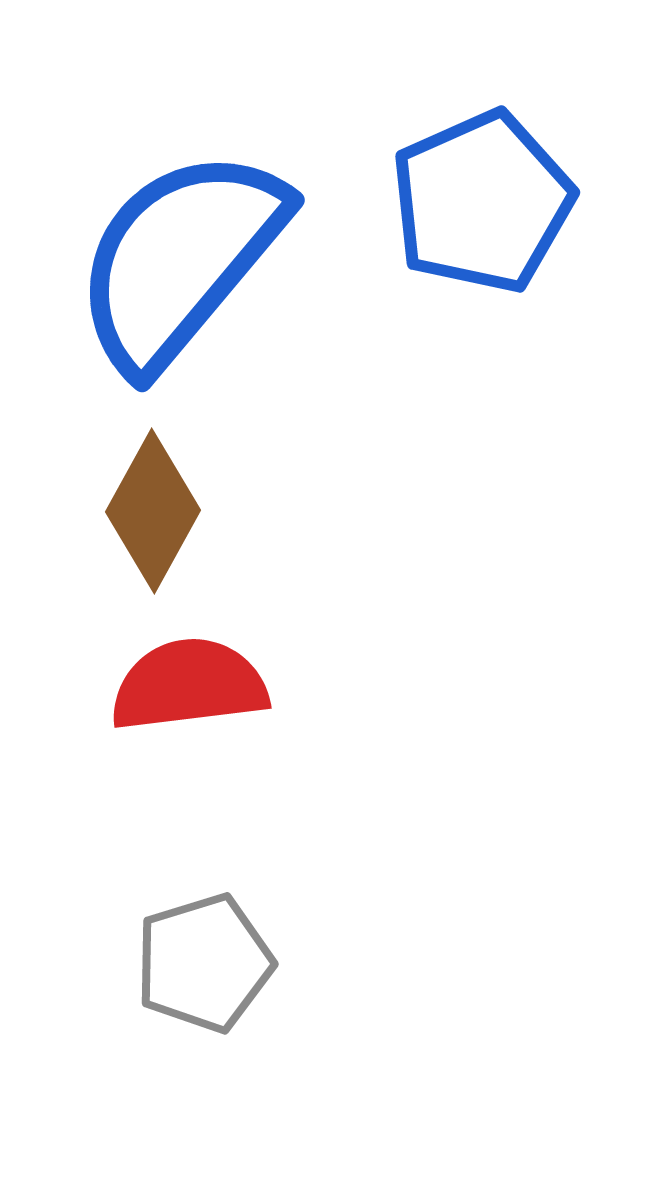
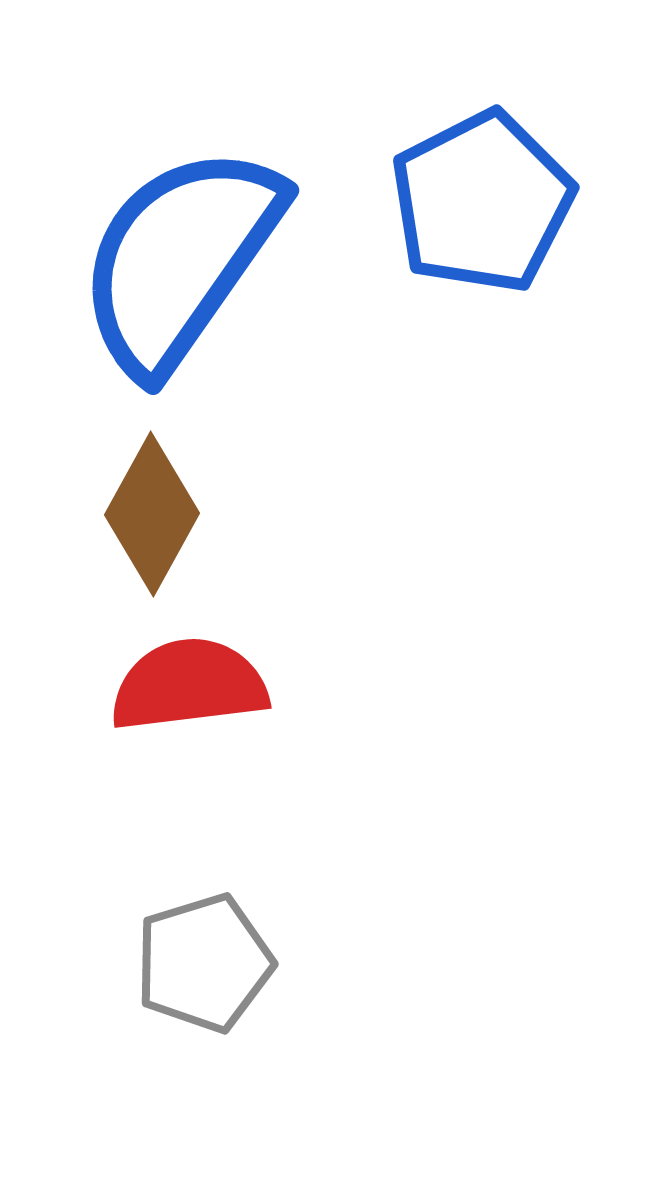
blue pentagon: rotated 3 degrees counterclockwise
blue semicircle: rotated 5 degrees counterclockwise
brown diamond: moved 1 px left, 3 px down
